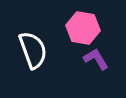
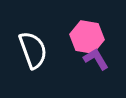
pink hexagon: moved 4 px right, 9 px down
